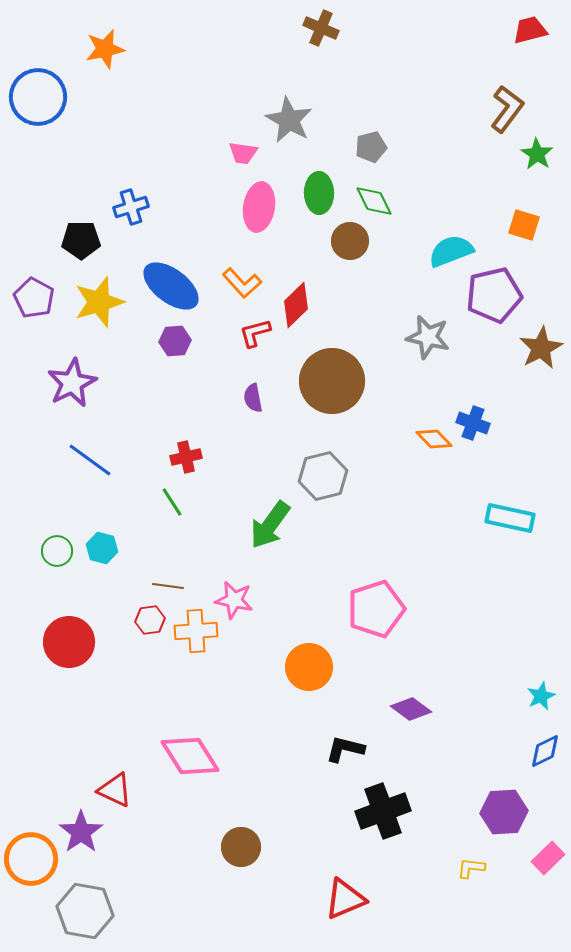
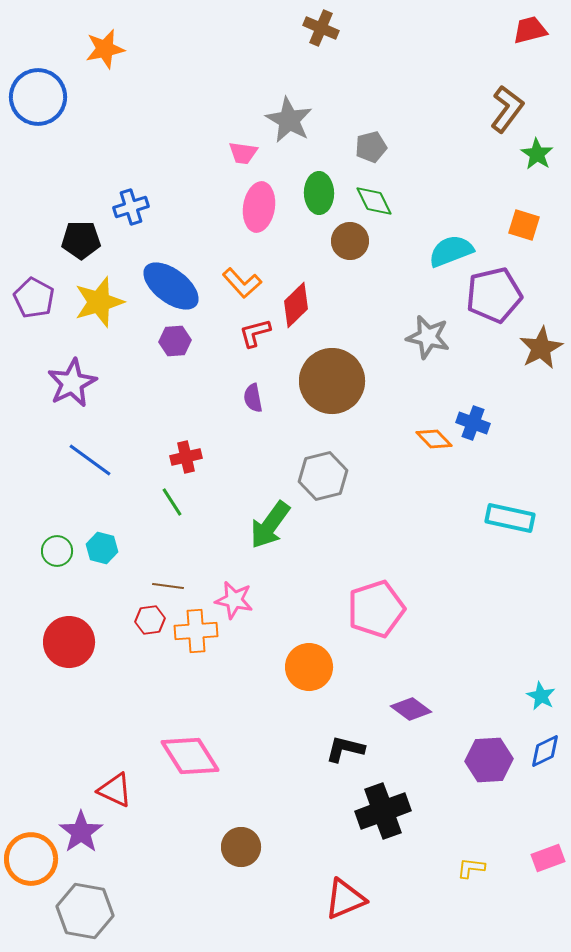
cyan star at (541, 696): rotated 20 degrees counterclockwise
purple hexagon at (504, 812): moved 15 px left, 52 px up
pink rectangle at (548, 858): rotated 24 degrees clockwise
